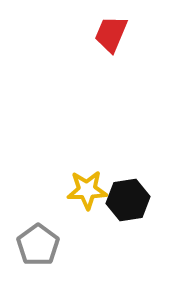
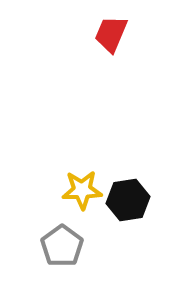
yellow star: moved 5 px left
gray pentagon: moved 24 px right, 1 px down
